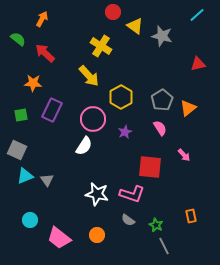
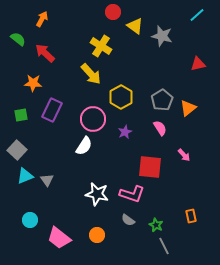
yellow arrow: moved 2 px right, 2 px up
gray square: rotated 18 degrees clockwise
